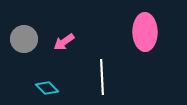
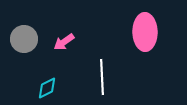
cyan diamond: rotated 70 degrees counterclockwise
